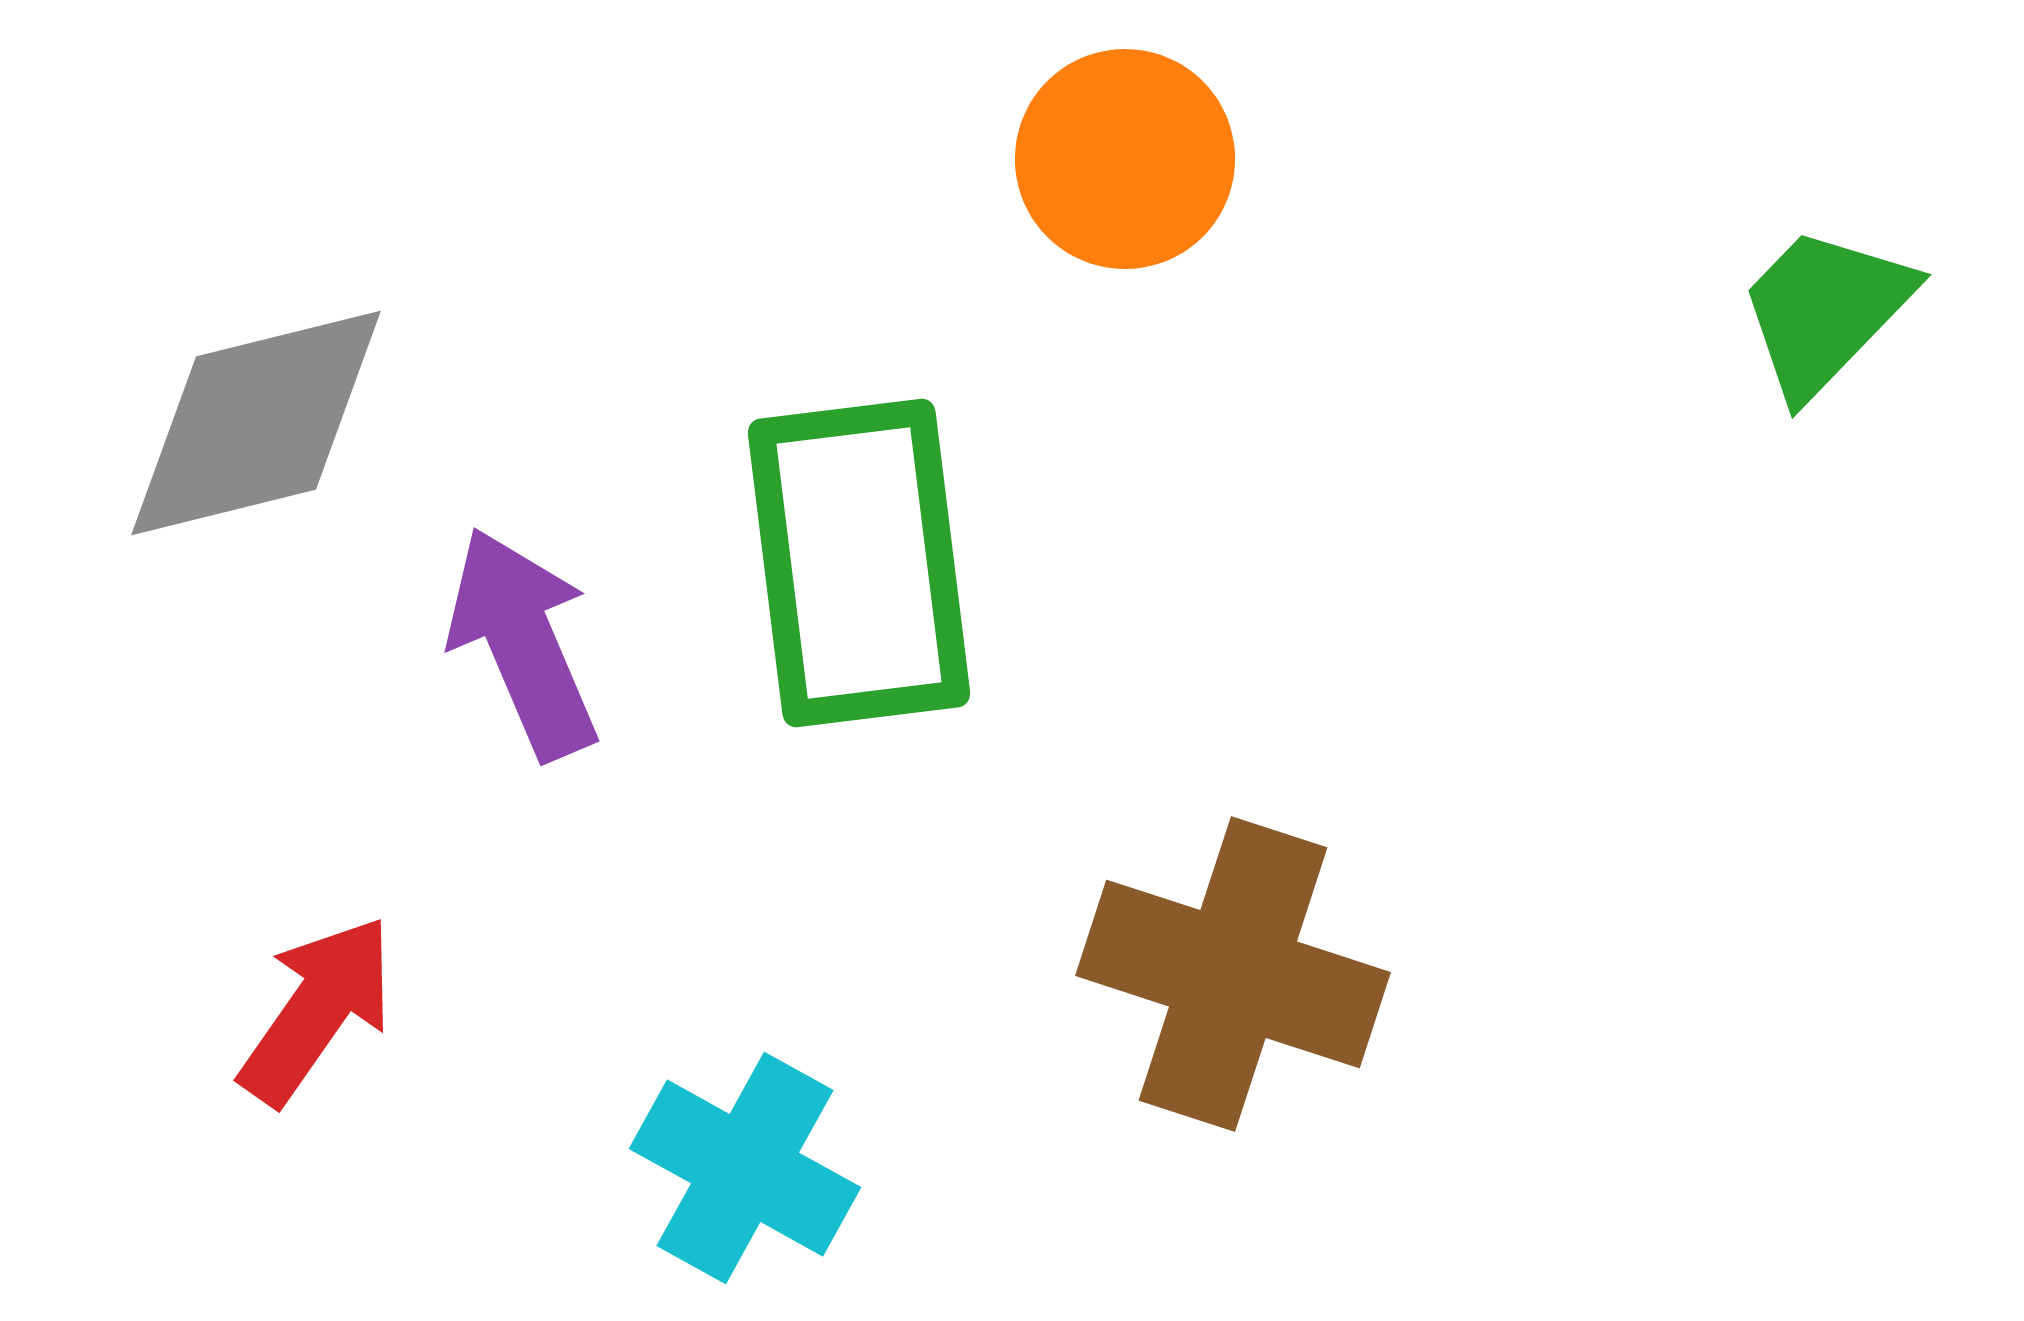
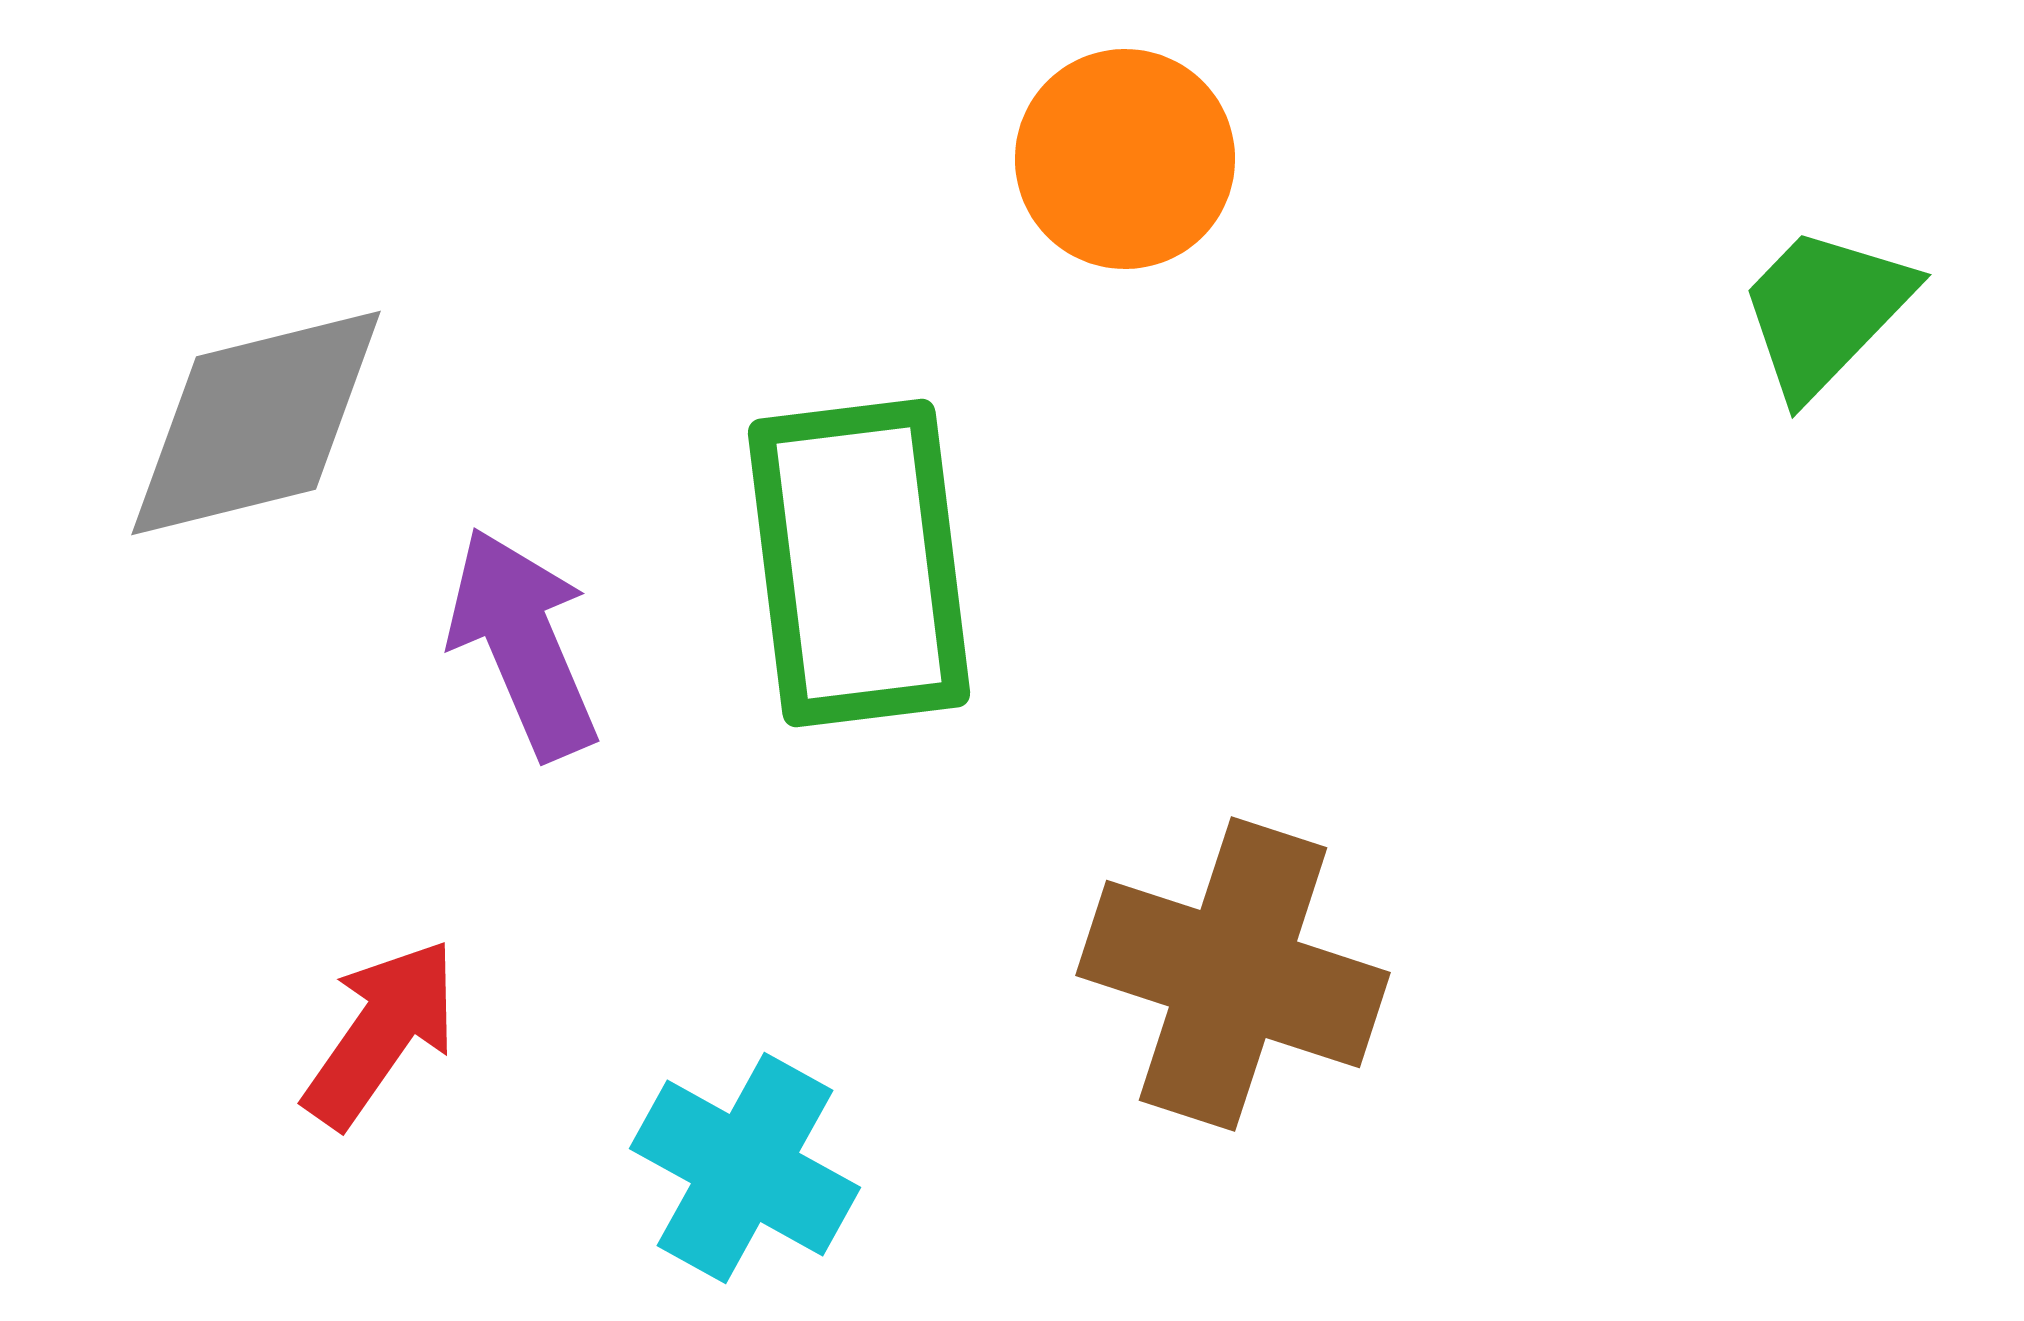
red arrow: moved 64 px right, 23 px down
